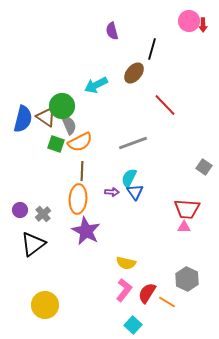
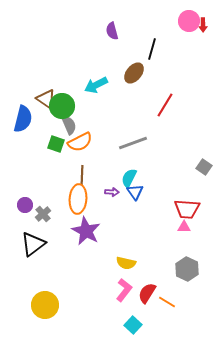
red line: rotated 75 degrees clockwise
brown triangle: moved 18 px up
brown line: moved 4 px down
purple circle: moved 5 px right, 5 px up
gray hexagon: moved 10 px up
